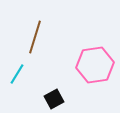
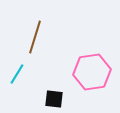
pink hexagon: moved 3 px left, 7 px down
black square: rotated 36 degrees clockwise
